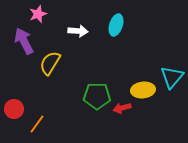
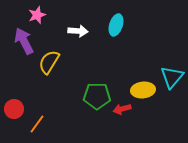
pink star: moved 1 px left, 1 px down
yellow semicircle: moved 1 px left, 1 px up
red arrow: moved 1 px down
